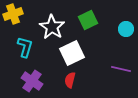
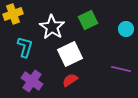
white square: moved 2 px left, 1 px down
red semicircle: rotated 42 degrees clockwise
